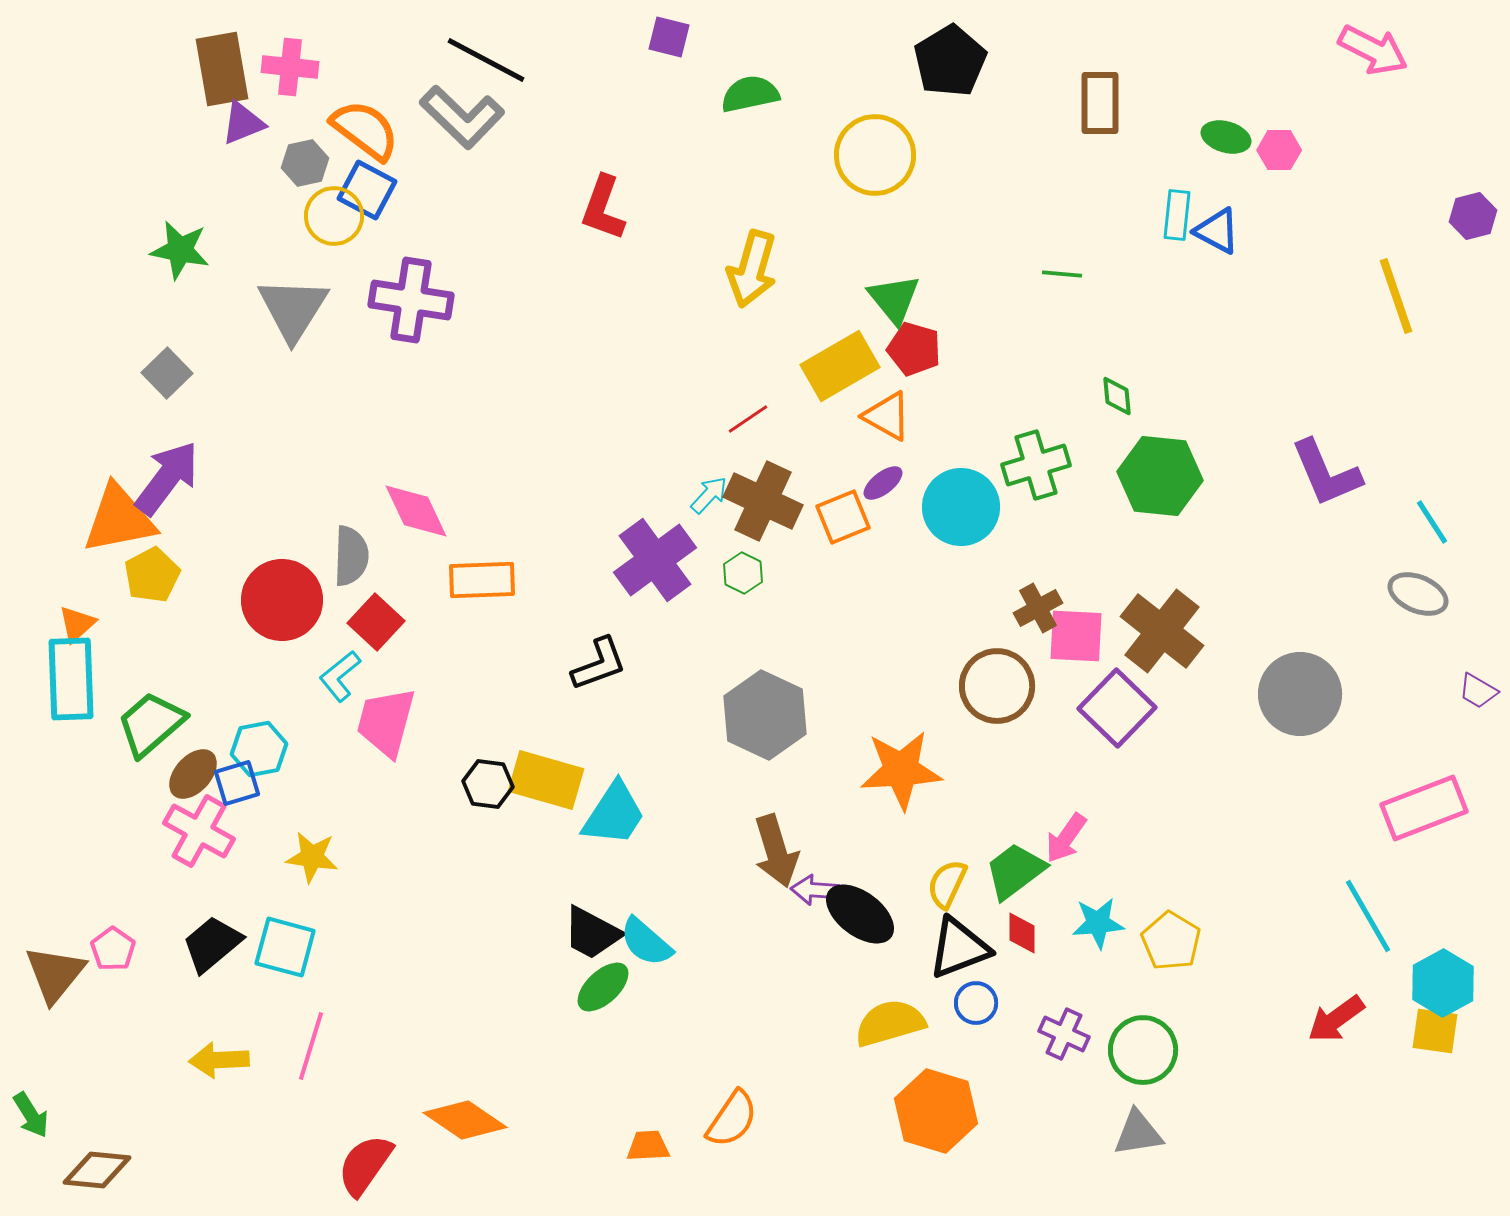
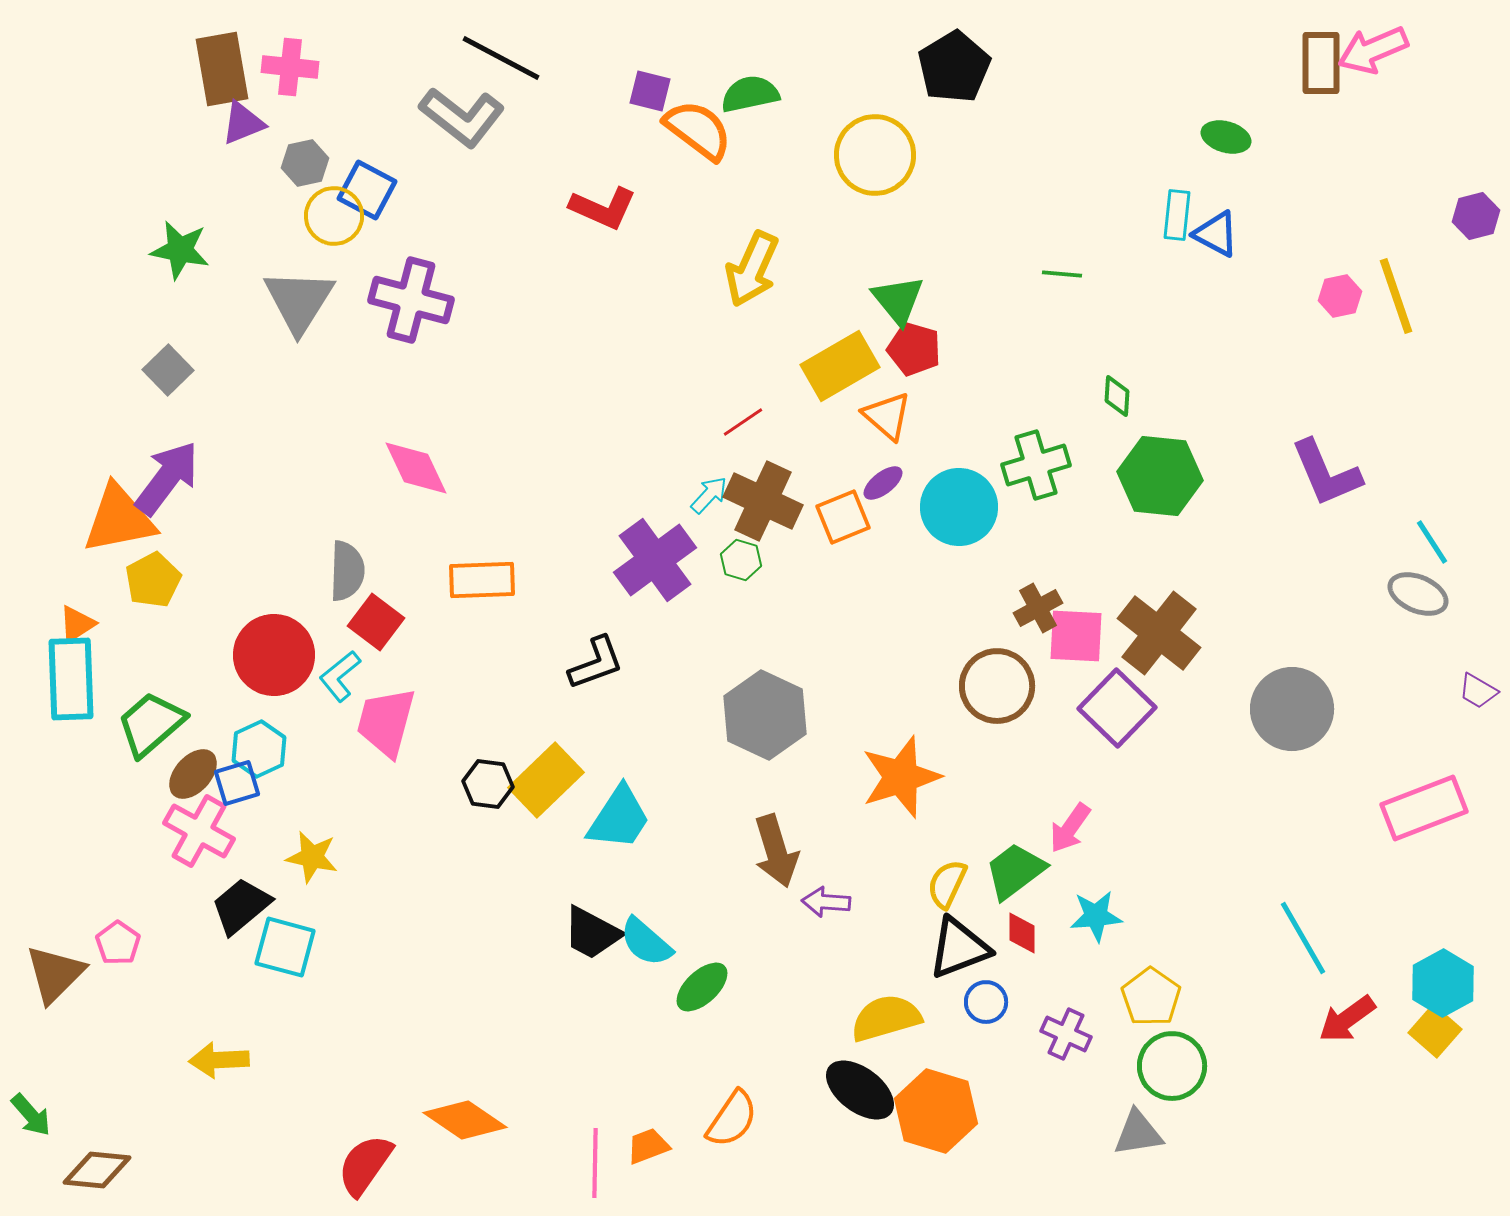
purple square at (669, 37): moved 19 px left, 54 px down
pink arrow at (1373, 50): rotated 130 degrees clockwise
black line at (486, 60): moved 15 px right, 2 px up
black pentagon at (950, 61): moved 4 px right, 6 px down
brown rectangle at (1100, 103): moved 221 px right, 40 px up
gray L-shape at (462, 117): rotated 6 degrees counterclockwise
orange semicircle at (365, 130): moved 333 px right
pink hexagon at (1279, 150): moved 61 px right, 146 px down; rotated 12 degrees counterclockwise
red L-shape at (603, 208): rotated 86 degrees counterclockwise
purple hexagon at (1473, 216): moved 3 px right
blue triangle at (1217, 231): moved 1 px left, 3 px down
yellow arrow at (752, 269): rotated 8 degrees clockwise
green triangle at (894, 299): moved 4 px right, 1 px down
purple cross at (411, 300): rotated 6 degrees clockwise
gray triangle at (293, 309): moved 6 px right, 8 px up
gray square at (167, 373): moved 1 px right, 3 px up
green diamond at (1117, 396): rotated 9 degrees clockwise
orange triangle at (887, 416): rotated 12 degrees clockwise
red line at (748, 419): moved 5 px left, 3 px down
cyan circle at (961, 507): moved 2 px left
pink diamond at (416, 511): moved 43 px up
cyan line at (1432, 522): moved 20 px down
gray semicircle at (351, 556): moved 4 px left, 15 px down
green hexagon at (743, 573): moved 2 px left, 13 px up; rotated 9 degrees counterclockwise
yellow pentagon at (152, 575): moved 1 px right, 5 px down
red circle at (282, 600): moved 8 px left, 55 px down
red square at (376, 622): rotated 6 degrees counterclockwise
orange triangle at (77, 624): rotated 9 degrees clockwise
brown cross at (1162, 631): moved 3 px left, 2 px down
black L-shape at (599, 664): moved 3 px left, 1 px up
gray circle at (1300, 694): moved 8 px left, 15 px down
cyan hexagon at (259, 749): rotated 14 degrees counterclockwise
orange star at (901, 770): moved 7 px down; rotated 14 degrees counterclockwise
yellow rectangle at (546, 780): rotated 60 degrees counterclockwise
cyan trapezoid at (614, 814): moved 5 px right, 4 px down
pink arrow at (1066, 838): moved 4 px right, 10 px up
yellow star at (312, 857): rotated 4 degrees clockwise
purple arrow at (815, 890): moved 11 px right, 12 px down
black ellipse at (860, 914): moved 176 px down
cyan line at (1368, 916): moved 65 px left, 22 px down
cyan star at (1098, 923): moved 2 px left, 7 px up
yellow pentagon at (1171, 941): moved 20 px left, 56 px down; rotated 4 degrees clockwise
black trapezoid at (212, 944): moved 29 px right, 38 px up
pink pentagon at (113, 949): moved 5 px right, 6 px up
brown triangle at (55, 974): rotated 6 degrees clockwise
green ellipse at (603, 987): moved 99 px right
blue circle at (976, 1003): moved 10 px right, 1 px up
red arrow at (1336, 1019): moved 11 px right
yellow semicircle at (890, 1023): moved 4 px left, 5 px up
yellow square at (1435, 1031): rotated 33 degrees clockwise
purple cross at (1064, 1034): moved 2 px right
pink line at (311, 1046): moved 284 px right, 117 px down; rotated 16 degrees counterclockwise
green circle at (1143, 1050): moved 29 px right, 16 px down
green arrow at (31, 1115): rotated 9 degrees counterclockwise
orange trapezoid at (648, 1146): rotated 18 degrees counterclockwise
